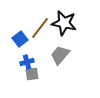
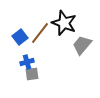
black star: rotated 10 degrees clockwise
brown line: moved 5 px down
blue square: moved 2 px up
gray trapezoid: moved 22 px right, 10 px up
